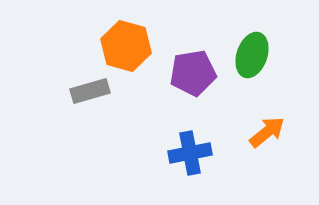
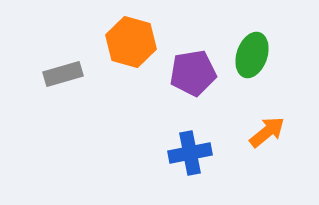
orange hexagon: moved 5 px right, 4 px up
gray rectangle: moved 27 px left, 17 px up
